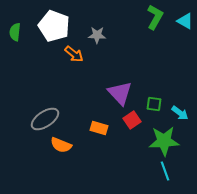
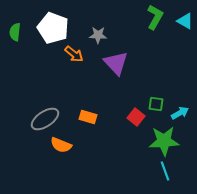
white pentagon: moved 1 px left, 2 px down
gray star: moved 1 px right
purple triangle: moved 4 px left, 30 px up
green square: moved 2 px right
cyan arrow: rotated 66 degrees counterclockwise
red square: moved 4 px right, 3 px up; rotated 18 degrees counterclockwise
orange rectangle: moved 11 px left, 11 px up
